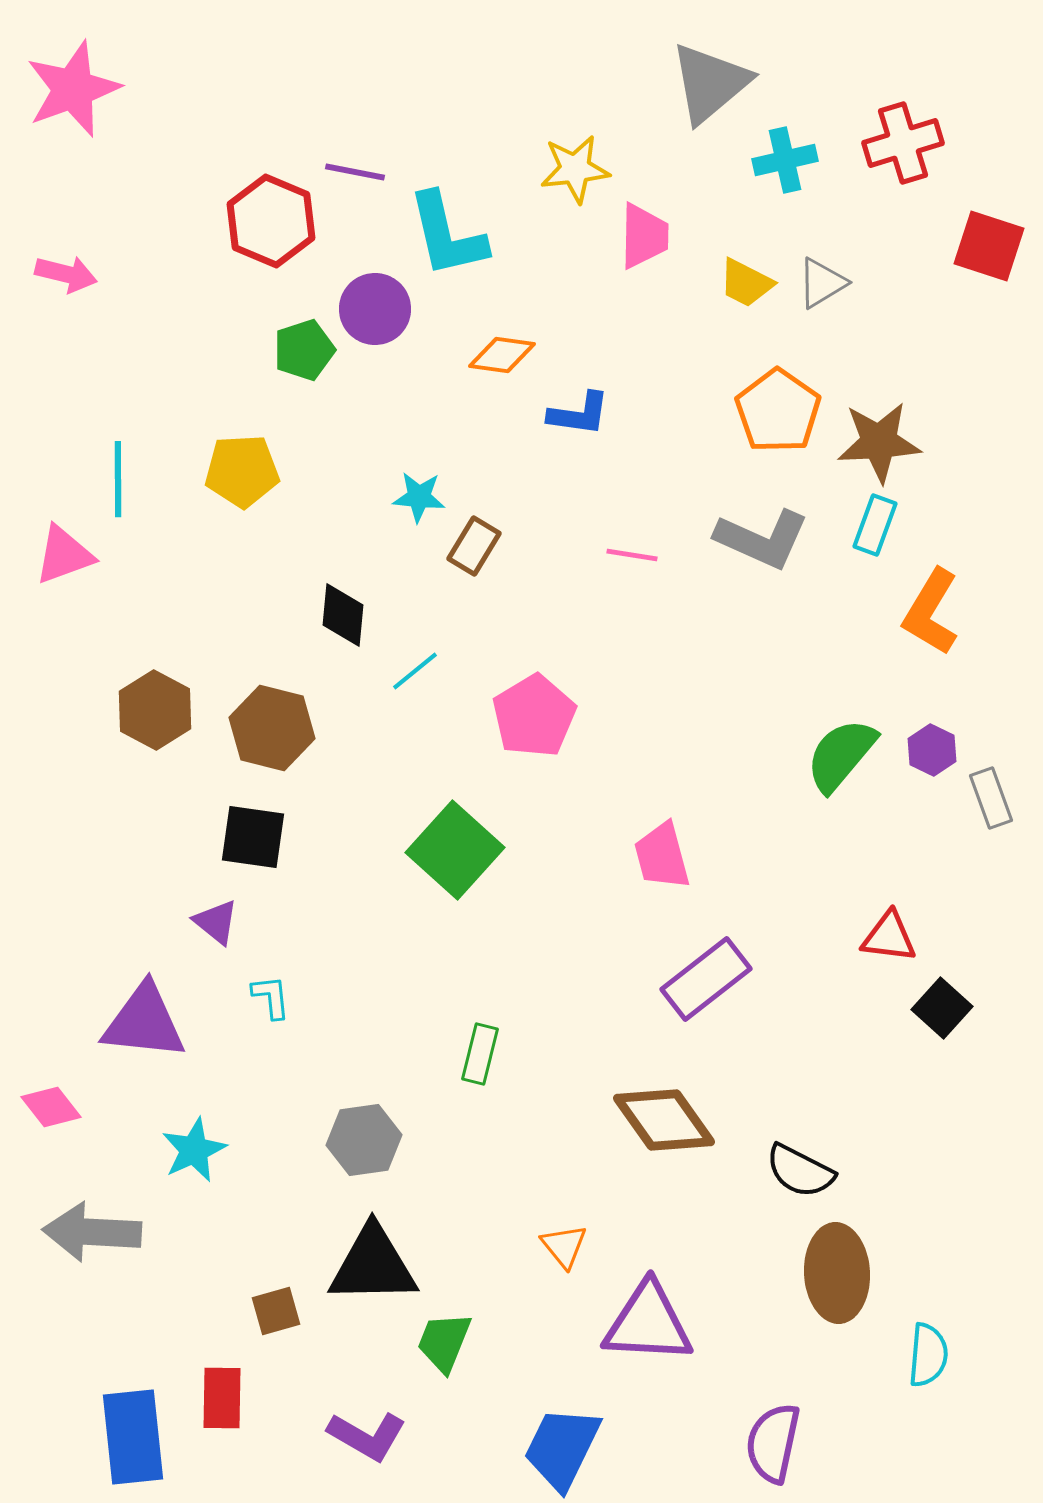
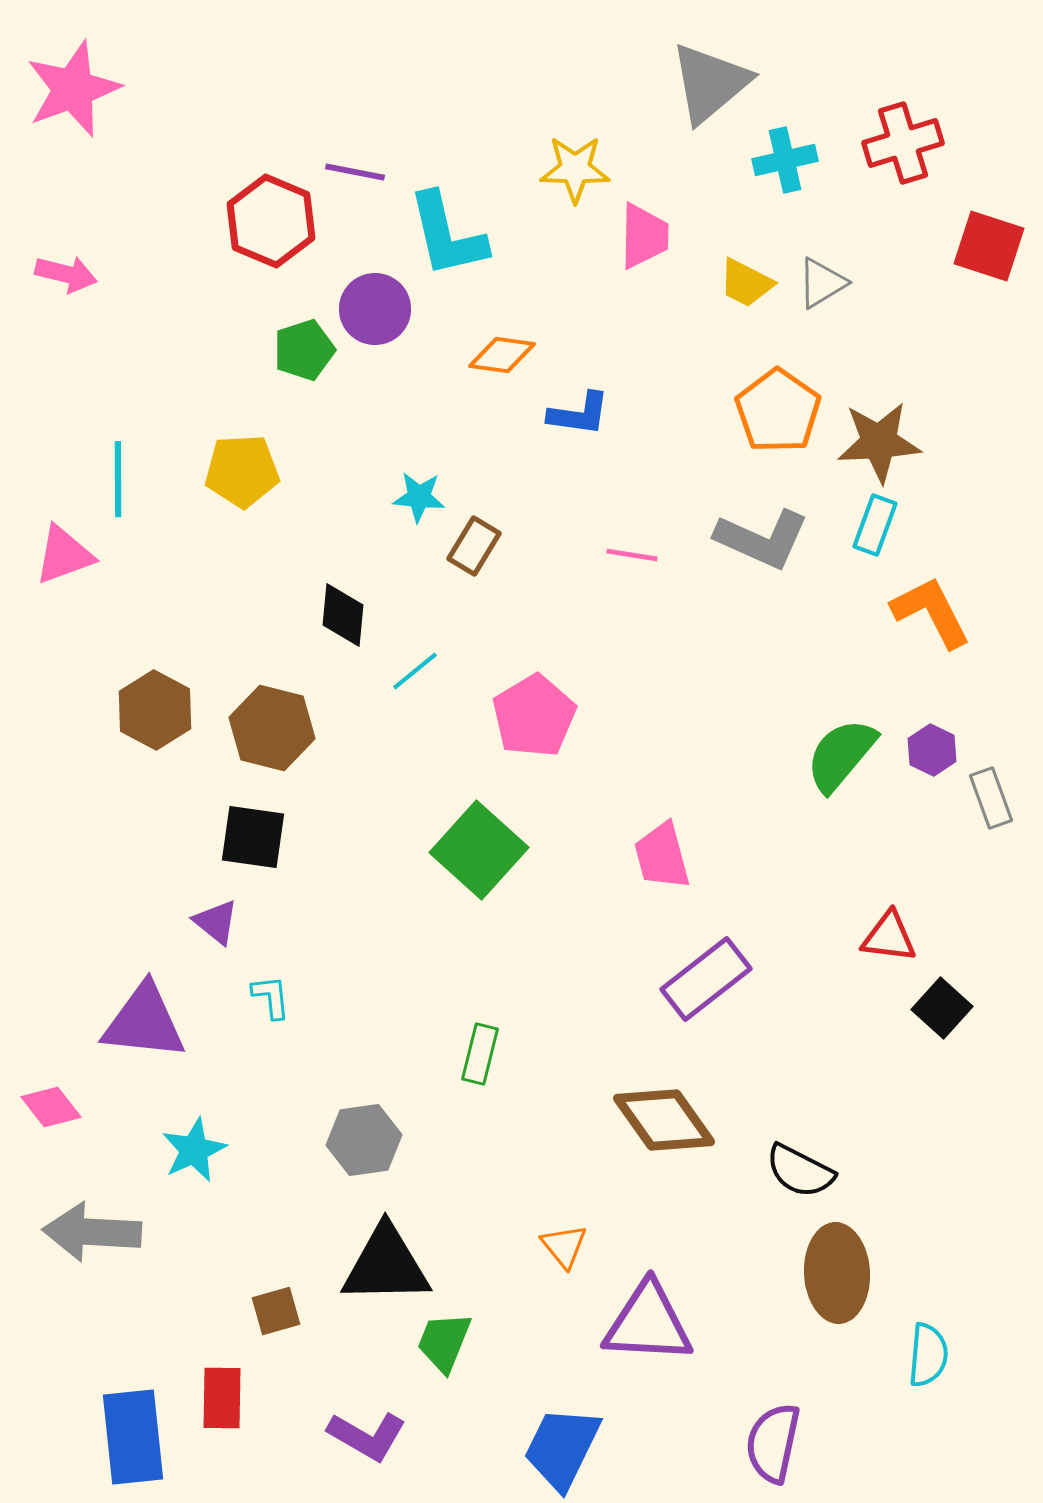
yellow star at (575, 169): rotated 8 degrees clockwise
orange L-shape at (931, 612): rotated 122 degrees clockwise
green square at (455, 850): moved 24 px right
black triangle at (373, 1265): moved 13 px right
